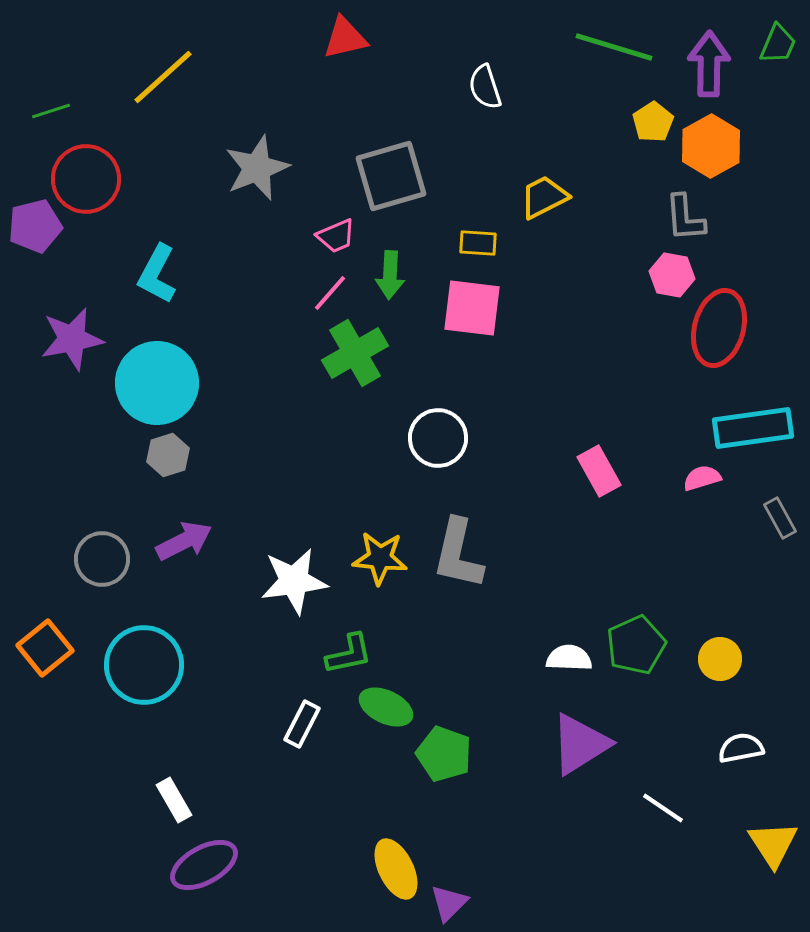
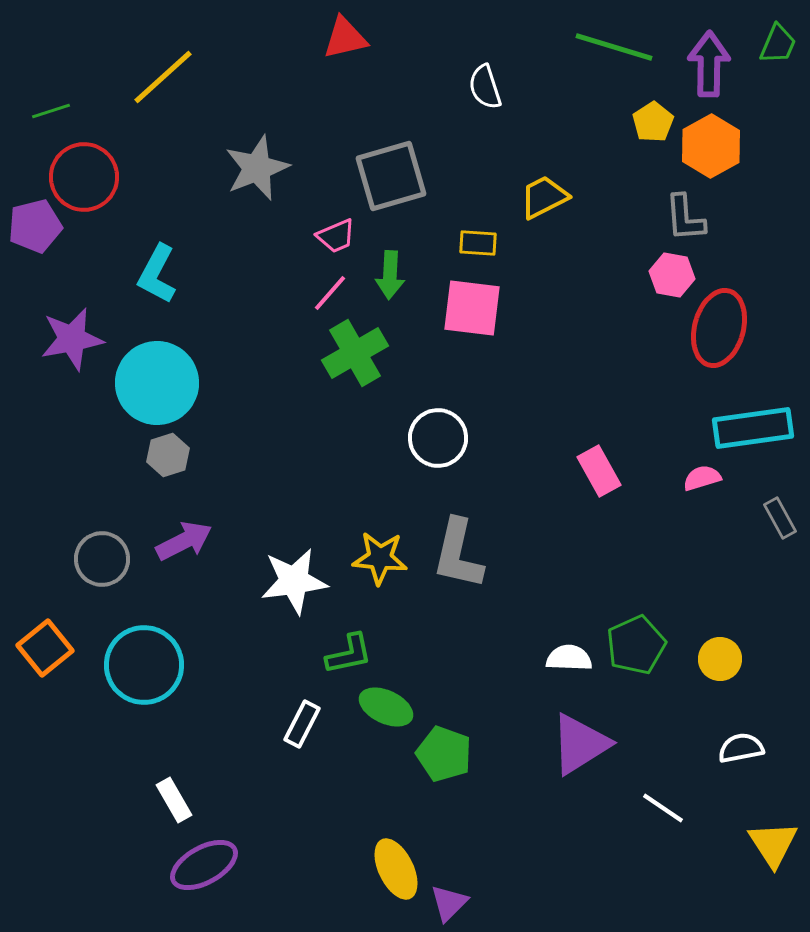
red circle at (86, 179): moved 2 px left, 2 px up
